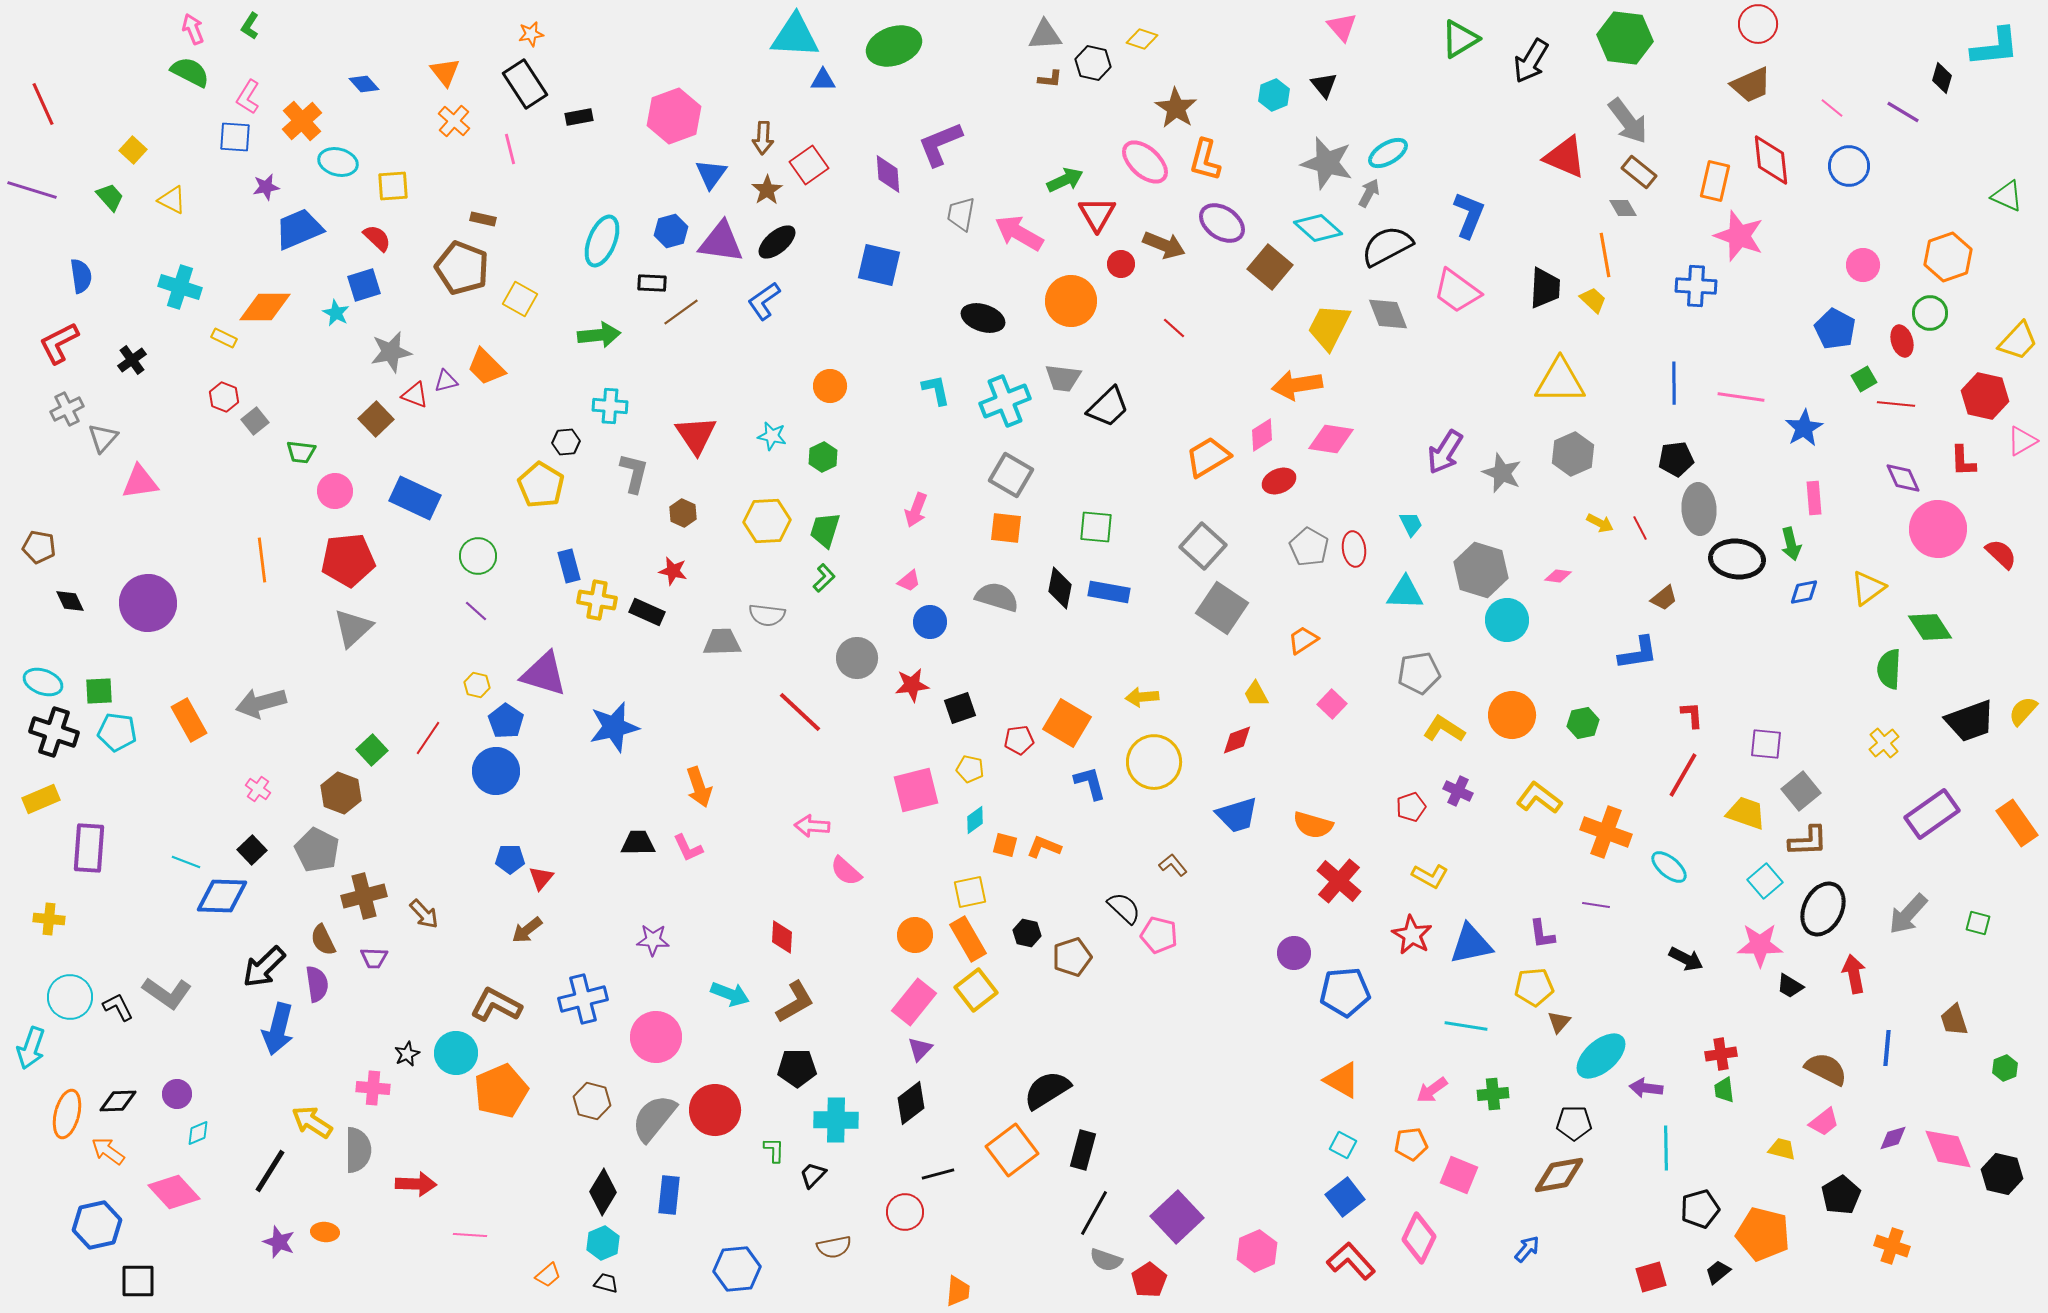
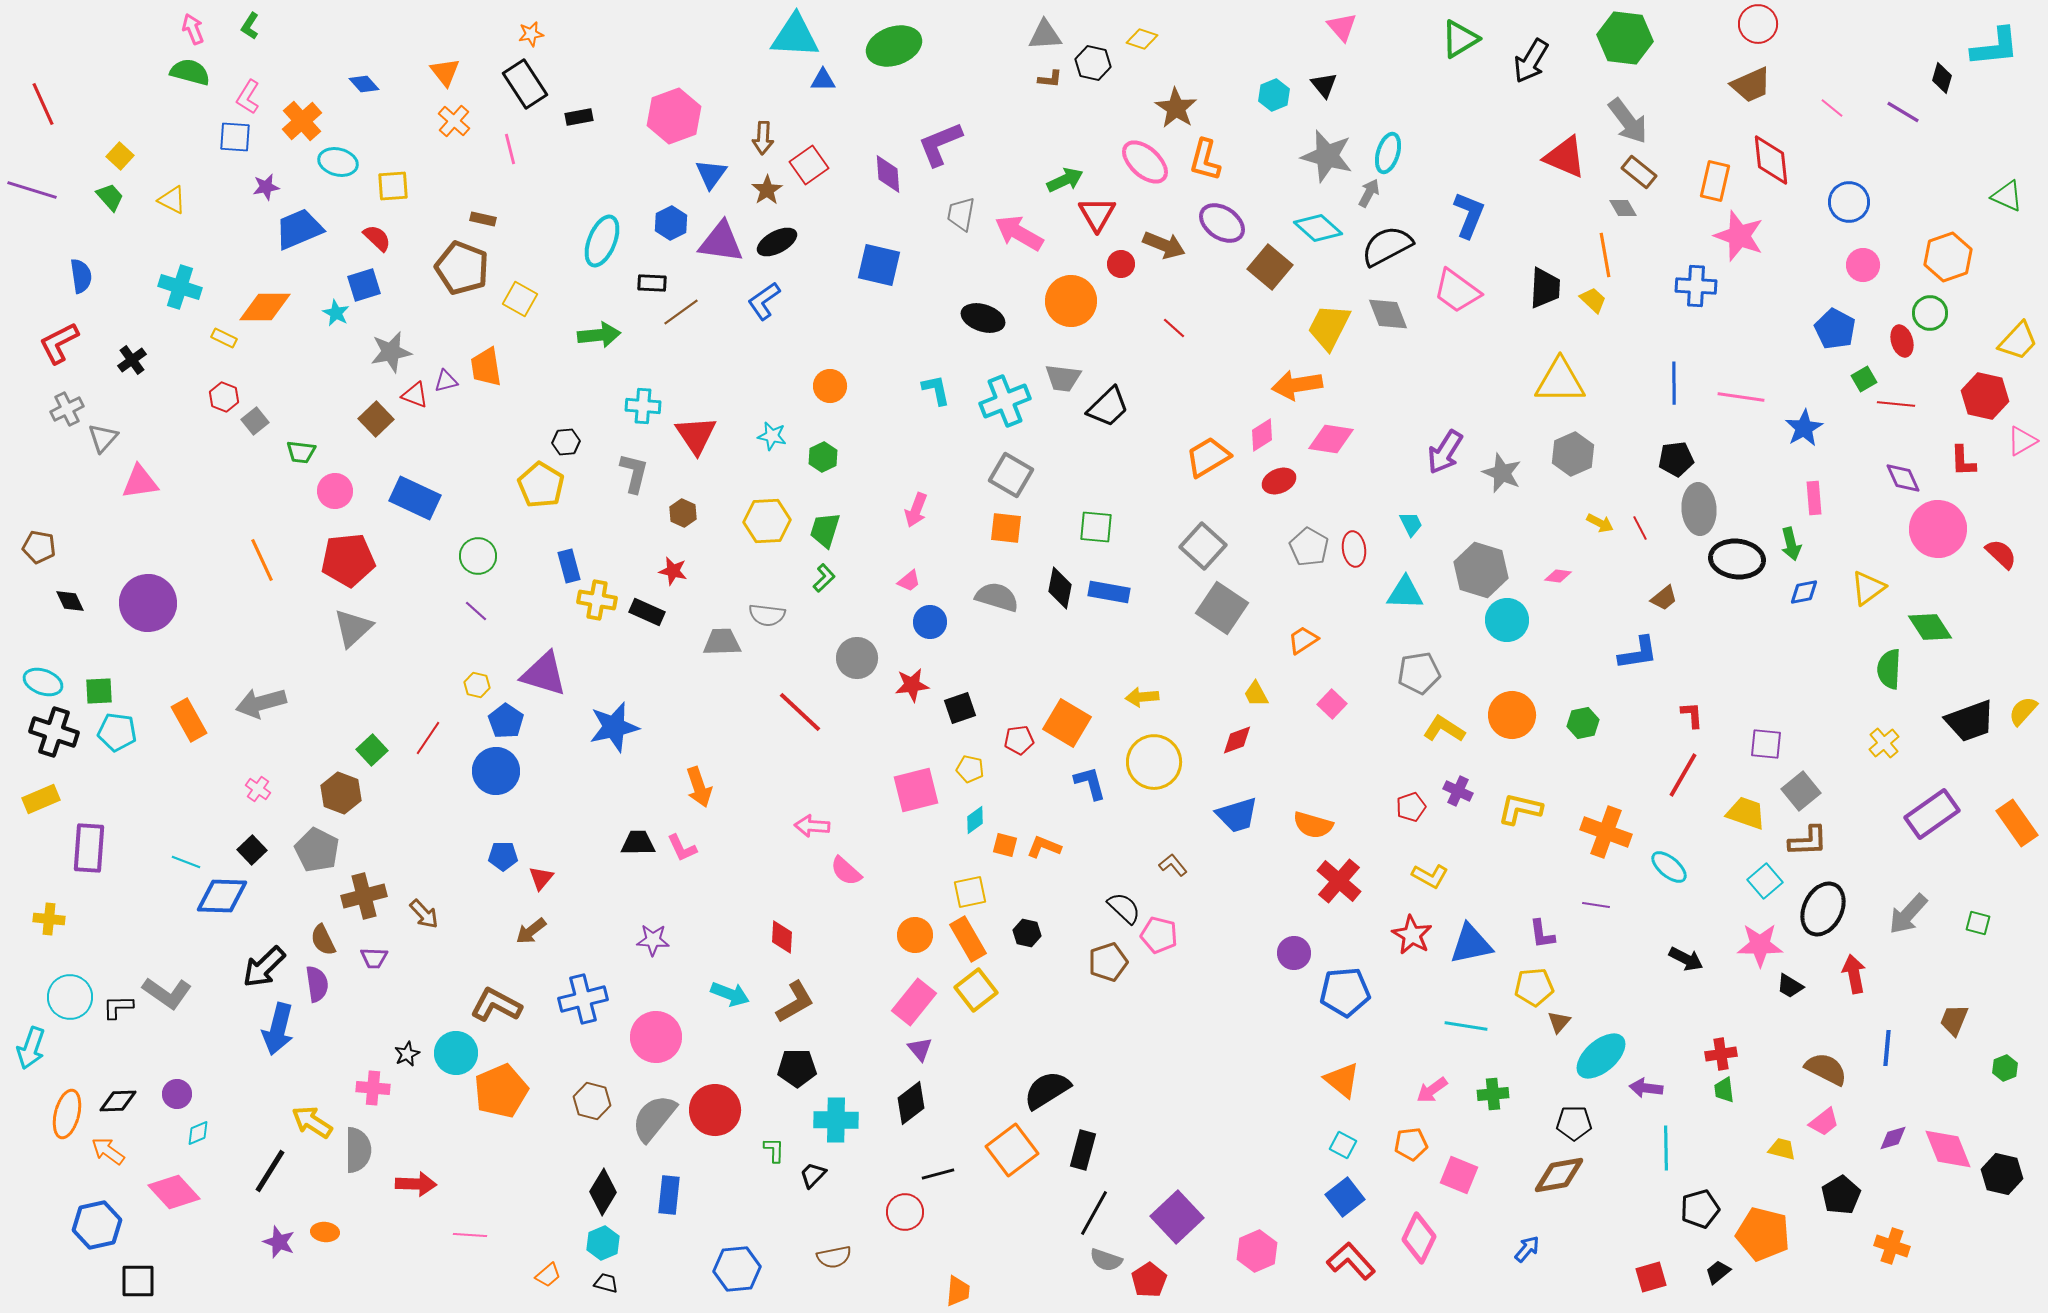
green semicircle at (190, 72): rotated 12 degrees counterclockwise
yellow square at (133, 150): moved 13 px left, 6 px down
cyan ellipse at (1388, 153): rotated 42 degrees counterclockwise
gray star at (1327, 163): moved 7 px up
blue circle at (1849, 166): moved 36 px down
blue hexagon at (671, 231): moved 8 px up; rotated 12 degrees counterclockwise
black ellipse at (777, 242): rotated 12 degrees clockwise
orange trapezoid at (486, 367): rotated 36 degrees clockwise
cyan cross at (610, 406): moved 33 px right
orange line at (262, 560): rotated 18 degrees counterclockwise
yellow L-shape at (1539, 798): moved 19 px left, 11 px down; rotated 24 degrees counterclockwise
pink L-shape at (688, 848): moved 6 px left
blue pentagon at (510, 859): moved 7 px left, 3 px up
brown arrow at (527, 930): moved 4 px right, 1 px down
brown pentagon at (1072, 957): moved 36 px right, 5 px down
black L-shape at (118, 1007): rotated 64 degrees counterclockwise
brown trapezoid at (1954, 1020): rotated 40 degrees clockwise
purple triangle at (920, 1049): rotated 24 degrees counterclockwise
orange triangle at (1342, 1080): rotated 9 degrees clockwise
brown semicircle at (834, 1247): moved 10 px down
